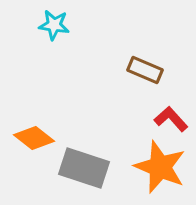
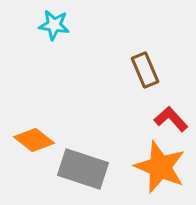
brown rectangle: rotated 44 degrees clockwise
orange diamond: moved 2 px down
gray rectangle: moved 1 px left, 1 px down
